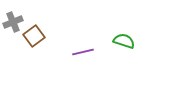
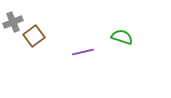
green semicircle: moved 2 px left, 4 px up
